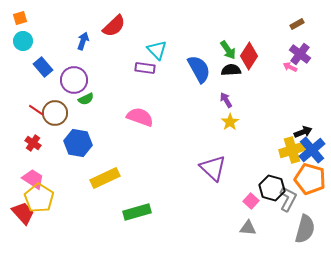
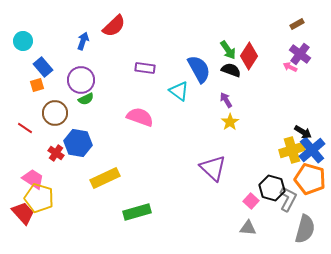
orange square: moved 17 px right, 67 px down
cyan triangle: moved 22 px right, 41 px down; rotated 10 degrees counterclockwise
black semicircle: rotated 24 degrees clockwise
purple circle: moved 7 px right
red line: moved 11 px left, 18 px down
black arrow: rotated 54 degrees clockwise
red cross: moved 23 px right, 10 px down
yellow pentagon: rotated 16 degrees counterclockwise
